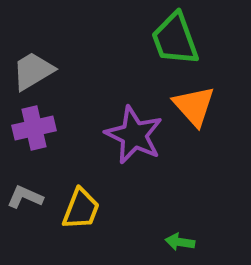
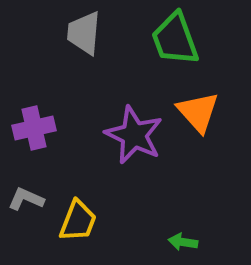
gray trapezoid: moved 51 px right, 38 px up; rotated 54 degrees counterclockwise
orange triangle: moved 4 px right, 6 px down
gray L-shape: moved 1 px right, 2 px down
yellow trapezoid: moved 3 px left, 12 px down
green arrow: moved 3 px right
